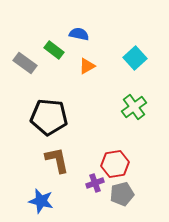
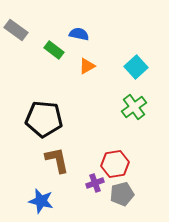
cyan square: moved 1 px right, 9 px down
gray rectangle: moved 9 px left, 33 px up
black pentagon: moved 5 px left, 2 px down
